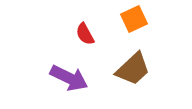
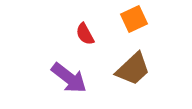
purple arrow: rotated 12 degrees clockwise
